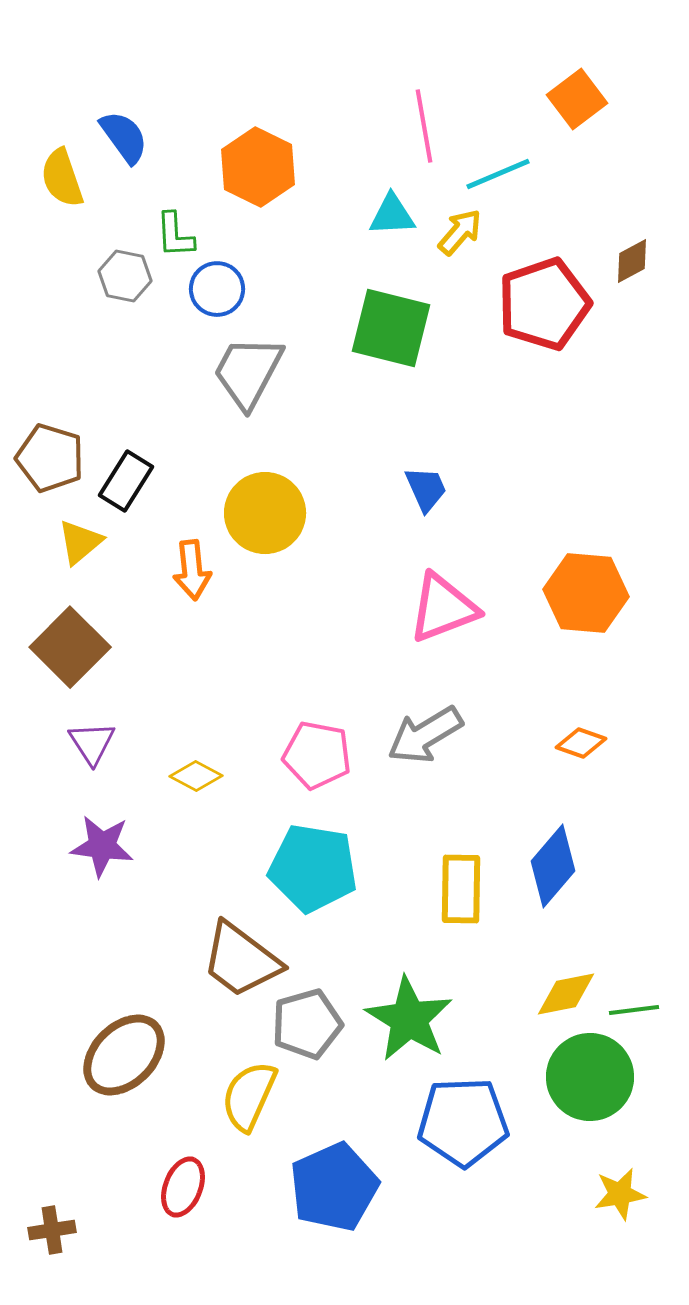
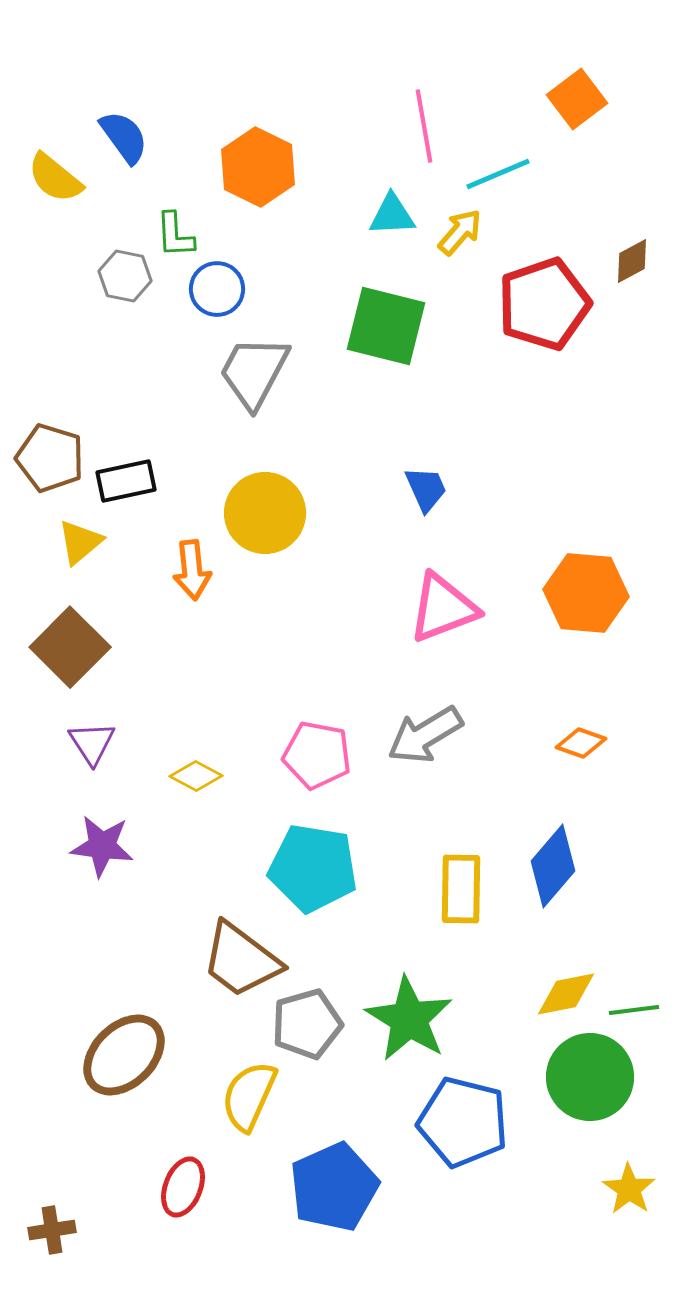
yellow semicircle at (62, 178): moved 7 px left; rotated 32 degrees counterclockwise
green square at (391, 328): moved 5 px left, 2 px up
gray trapezoid at (248, 372): moved 6 px right
black rectangle at (126, 481): rotated 46 degrees clockwise
blue pentagon at (463, 1122): rotated 16 degrees clockwise
yellow star at (620, 1194): moved 9 px right, 5 px up; rotated 28 degrees counterclockwise
